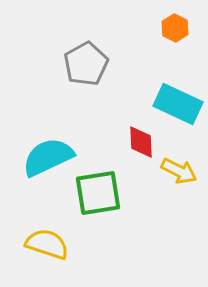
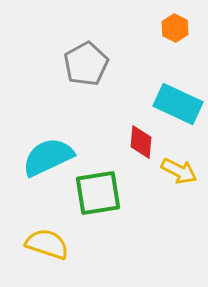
red diamond: rotated 8 degrees clockwise
